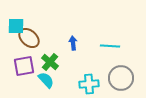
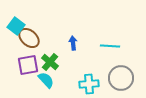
cyan square: rotated 36 degrees clockwise
purple square: moved 4 px right, 1 px up
